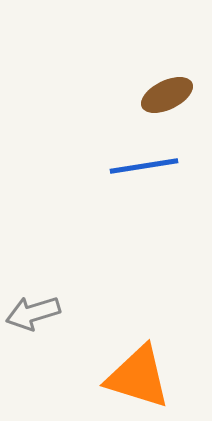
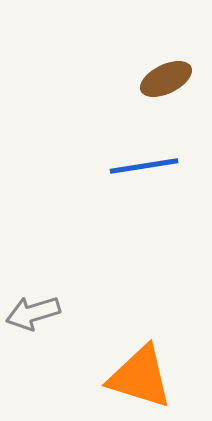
brown ellipse: moved 1 px left, 16 px up
orange triangle: moved 2 px right
